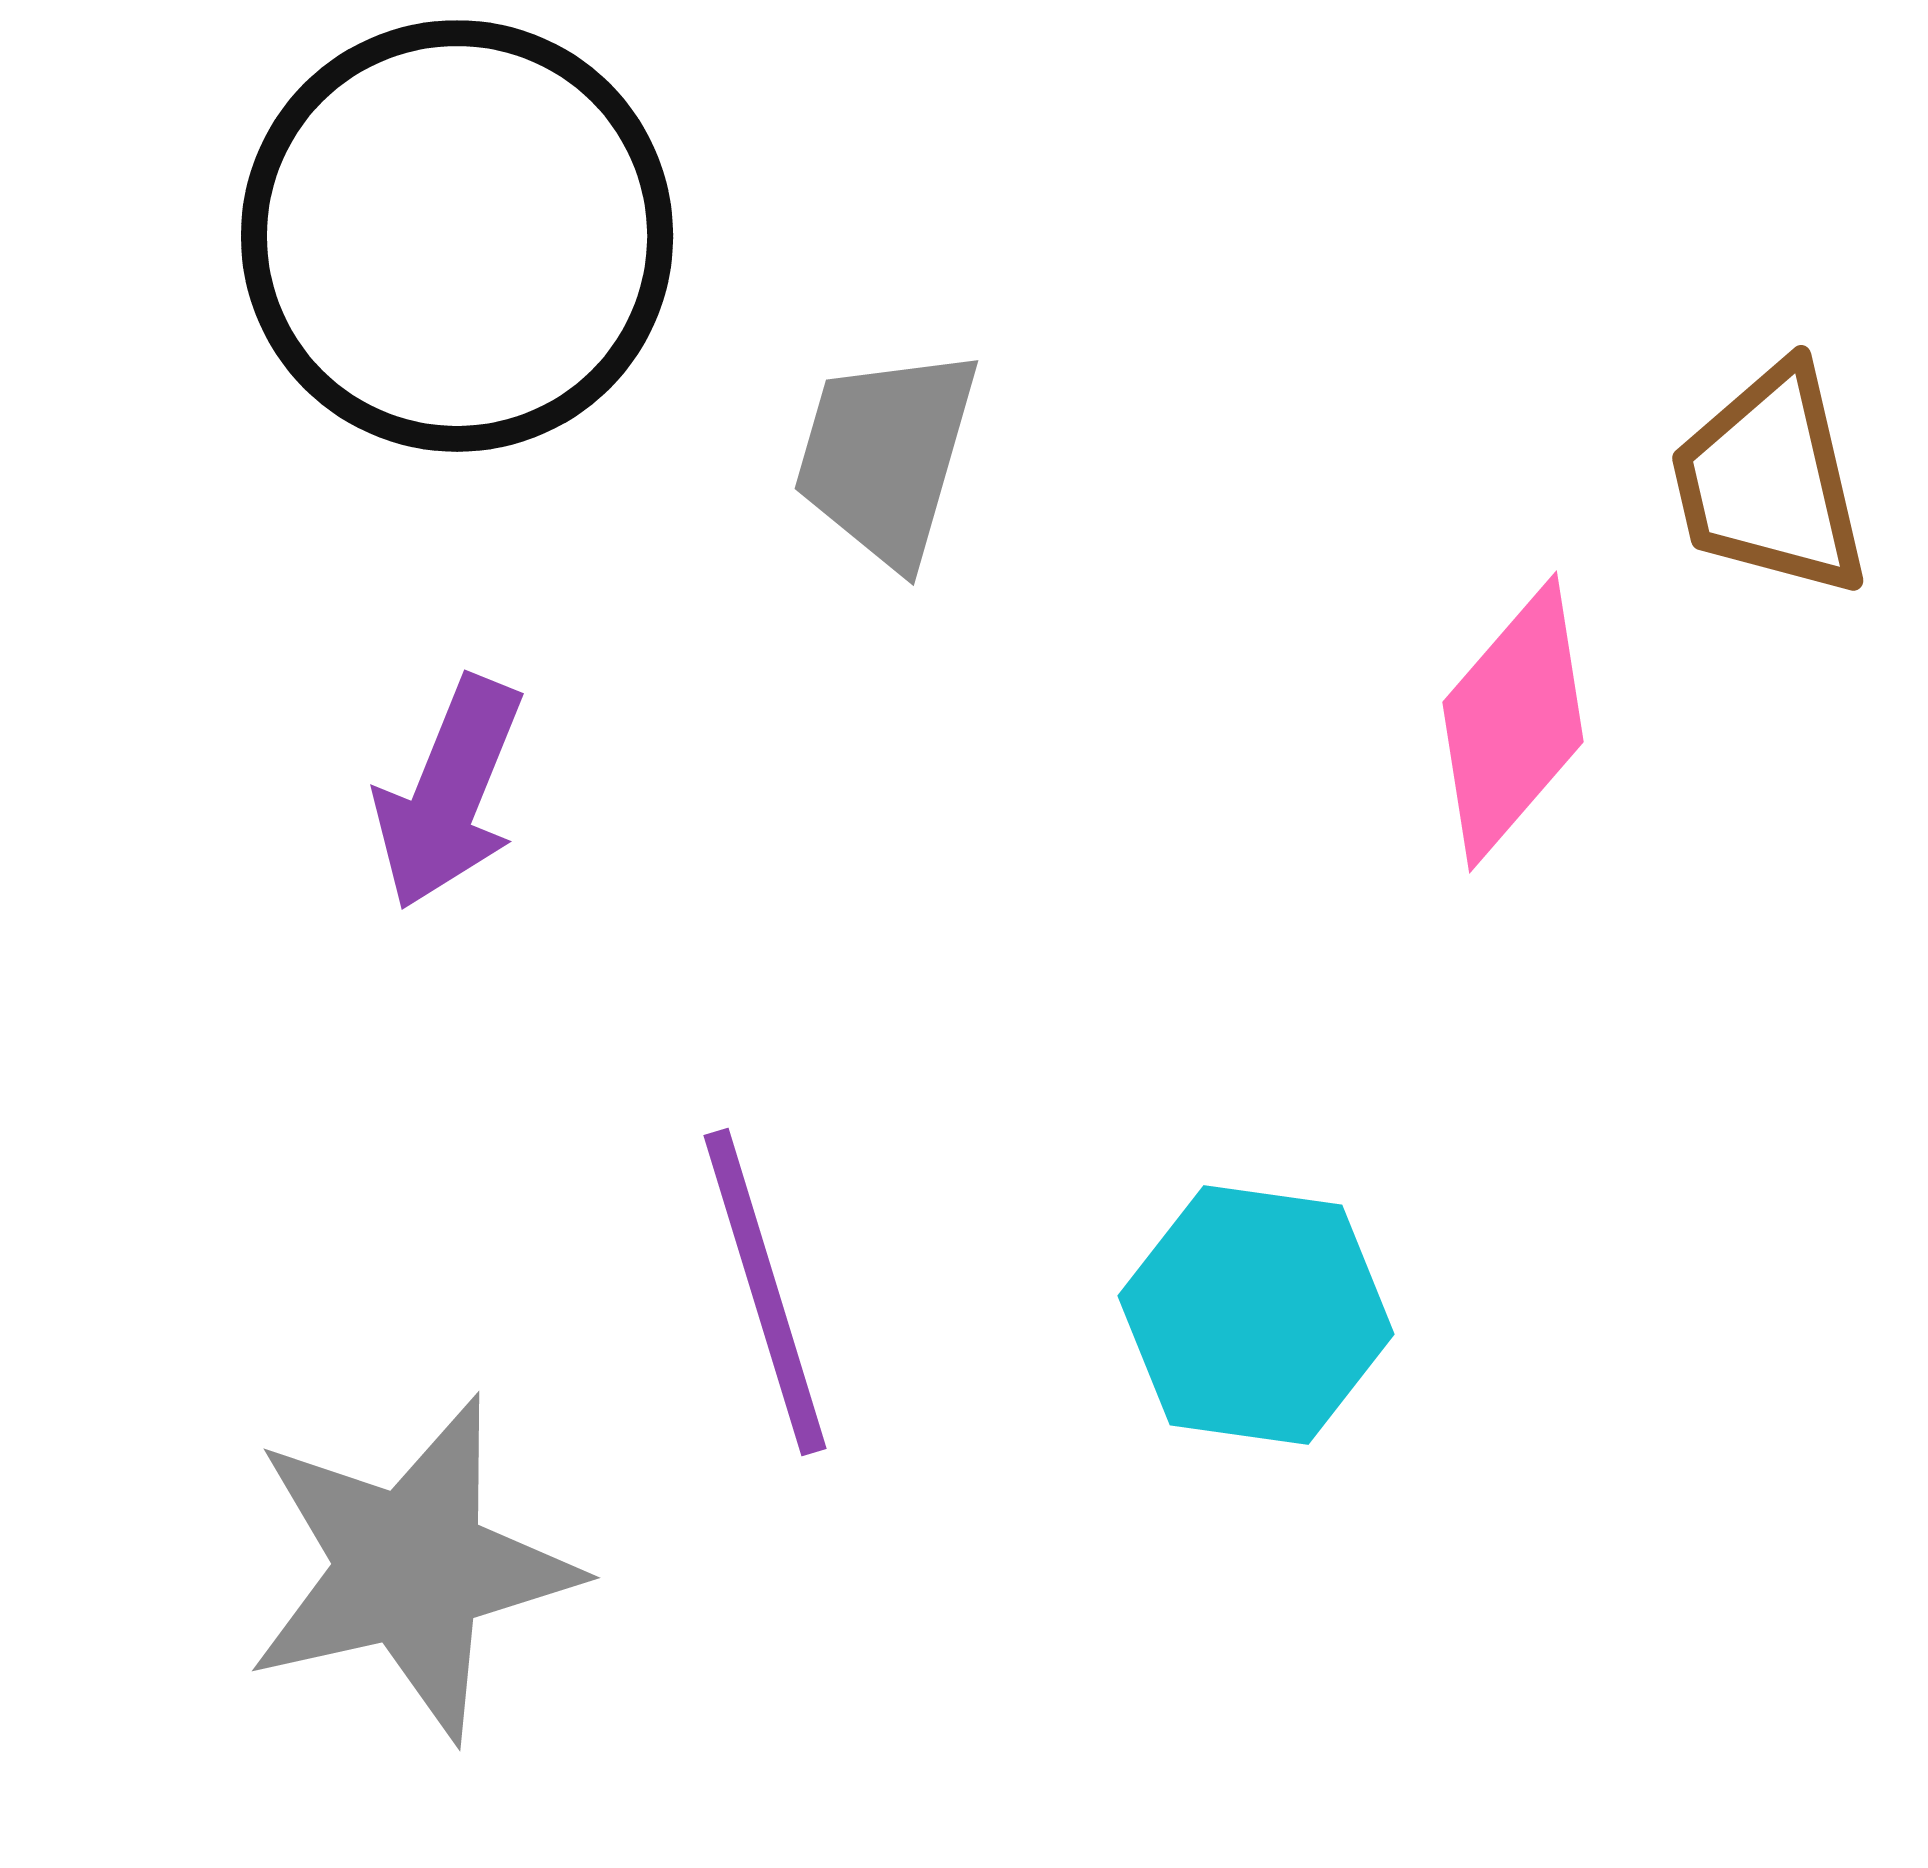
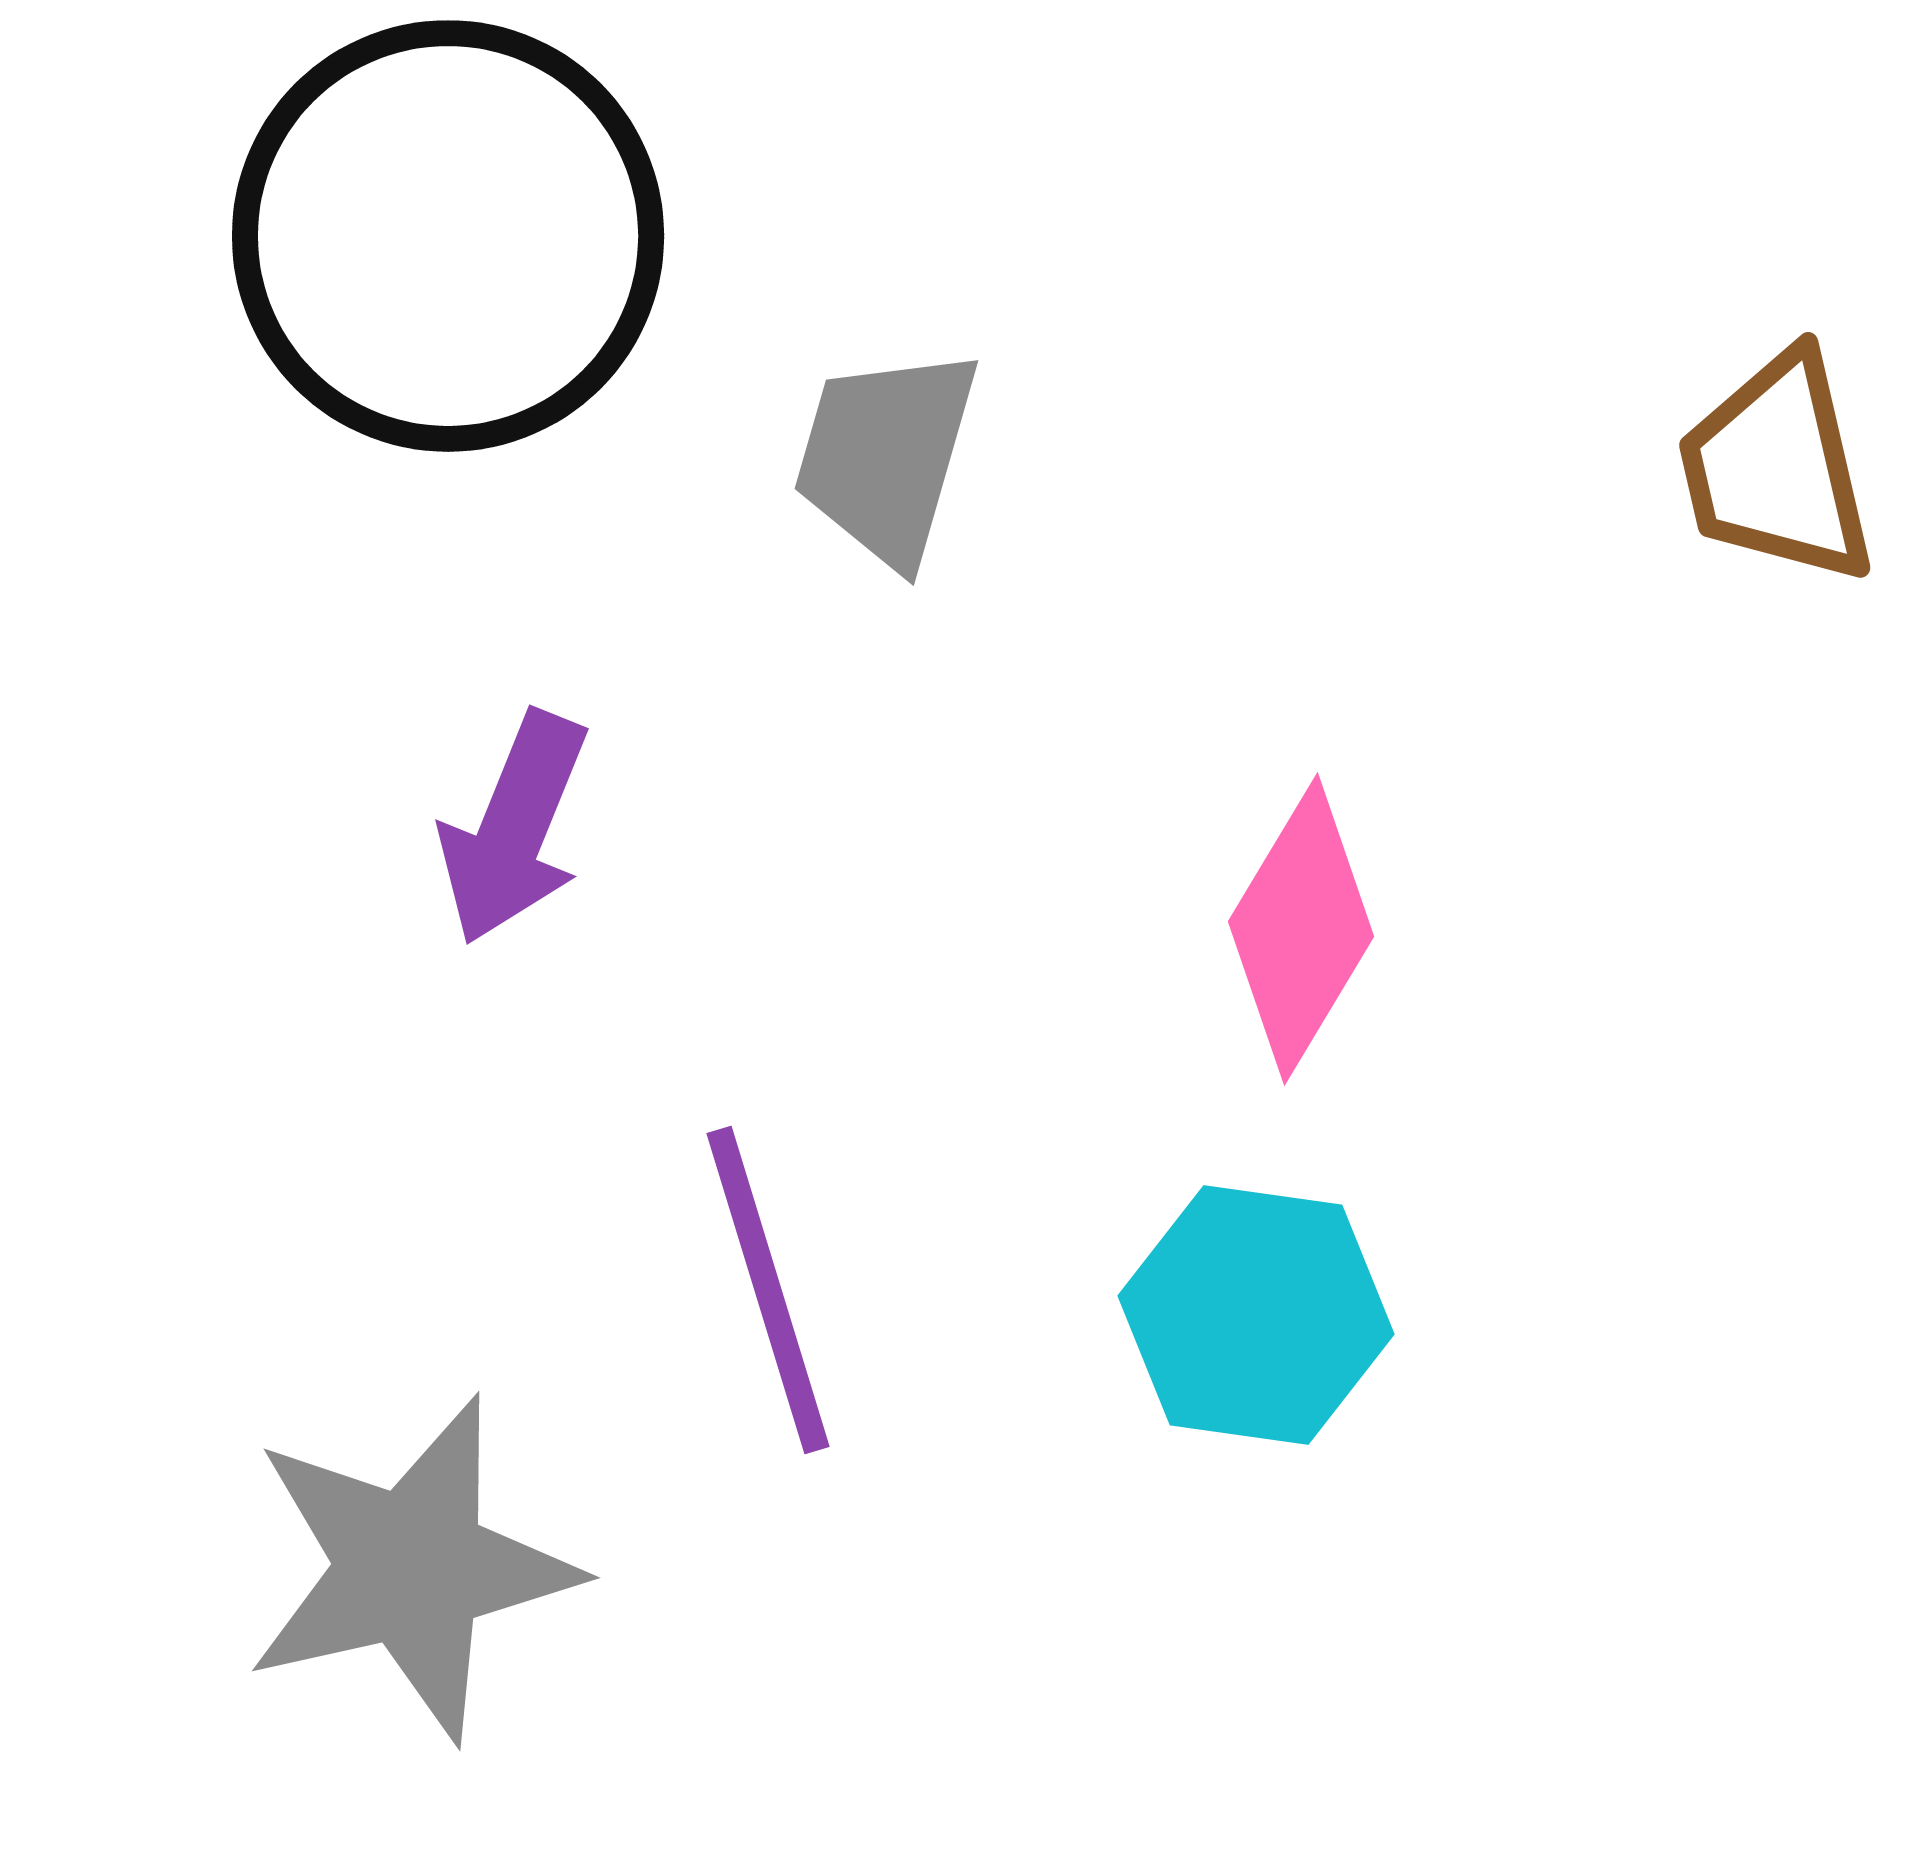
black circle: moved 9 px left
brown trapezoid: moved 7 px right, 13 px up
pink diamond: moved 212 px left, 207 px down; rotated 10 degrees counterclockwise
purple arrow: moved 65 px right, 35 px down
purple line: moved 3 px right, 2 px up
